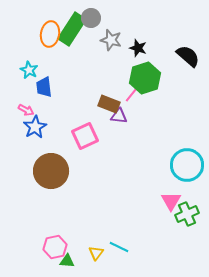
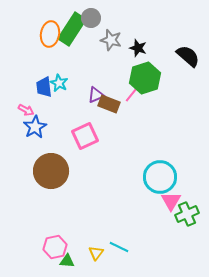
cyan star: moved 30 px right, 13 px down
purple triangle: moved 23 px left, 21 px up; rotated 30 degrees counterclockwise
cyan circle: moved 27 px left, 12 px down
